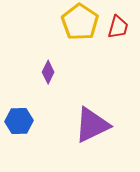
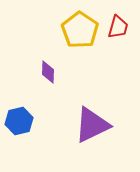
yellow pentagon: moved 8 px down
purple diamond: rotated 25 degrees counterclockwise
blue hexagon: rotated 12 degrees counterclockwise
